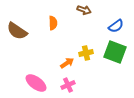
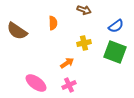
yellow cross: moved 2 px left, 10 px up
pink cross: moved 1 px right
